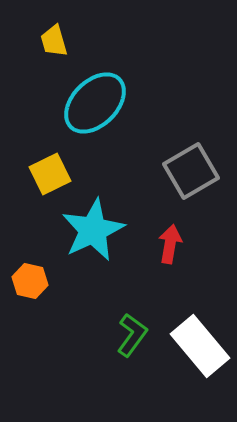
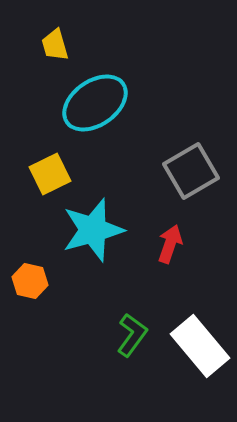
yellow trapezoid: moved 1 px right, 4 px down
cyan ellipse: rotated 10 degrees clockwise
cyan star: rotated 10 degrees clockwise
red arrow: rotated 9 degrees clockwise
